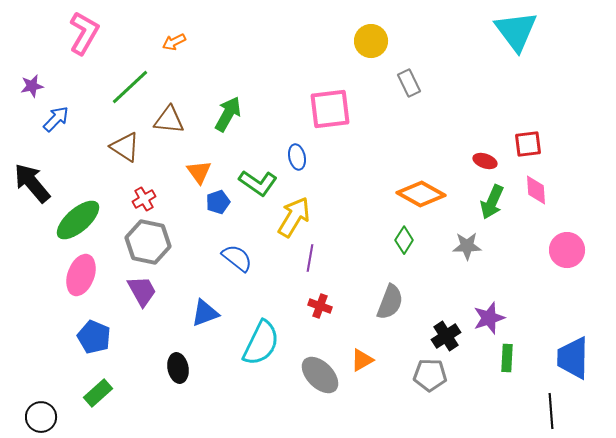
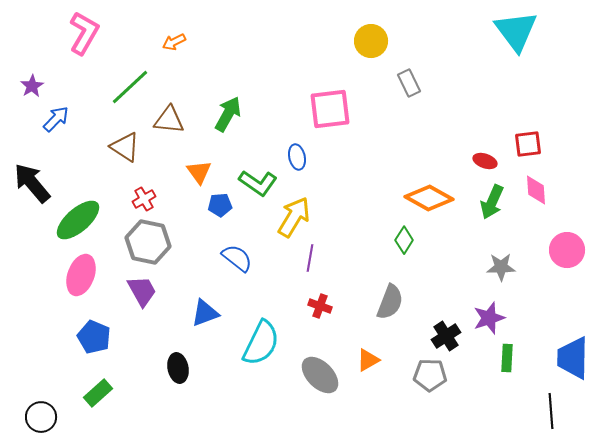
purple star at (32, 86): rotated 20 degrees counterclockwise
orange diamond at (421, 194): moved 8 px right, 4 px down
blue pentagon at (218, 202): moved 2 px right, 3 px down; rotated 15 degrees clockwise
gray star at (467, 246): moved 34 px right, 21 px down
orange triangle at (362, 360): moved 6 px right
